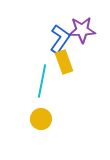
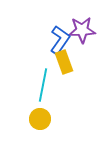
blue L-shape: moved 1 px down
cyan line: moved 1 px right, 4 px down
yellow circle: moved 1 px left
